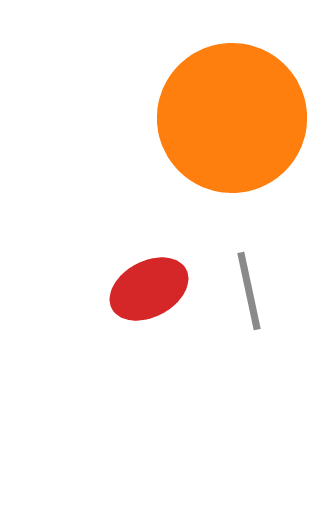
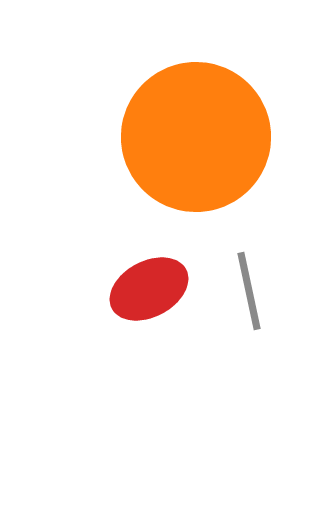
orange circle: moved 36 px left, 19 px down
